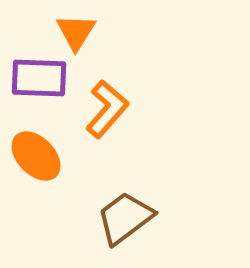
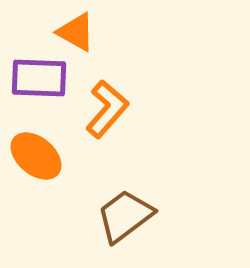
orange triangle: rotated 33 degrees counterclockwise
orange ellipse: rotated 6 degrees counterclockwise
brown trapezoid: moved 2 px up
